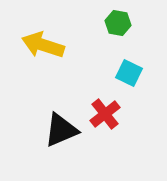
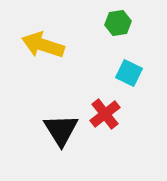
green hexagon: rotated 20 degrees counterclockwise
black triangle: rotated 39 degrees counterclockwise
